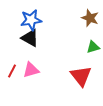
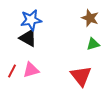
black triangle: moved 2 px left
green triangle: moved 3 px up
